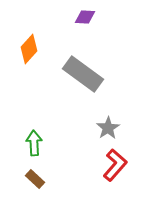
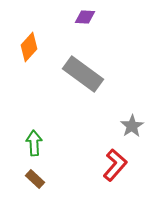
orange diamond: moved 2 px up
gray star: moved 24 px right, 2 px up
